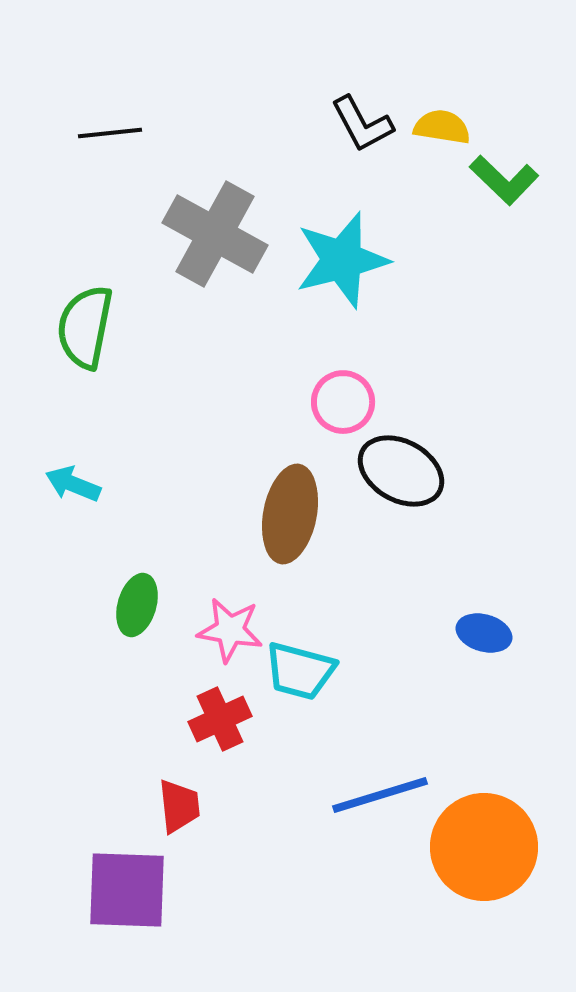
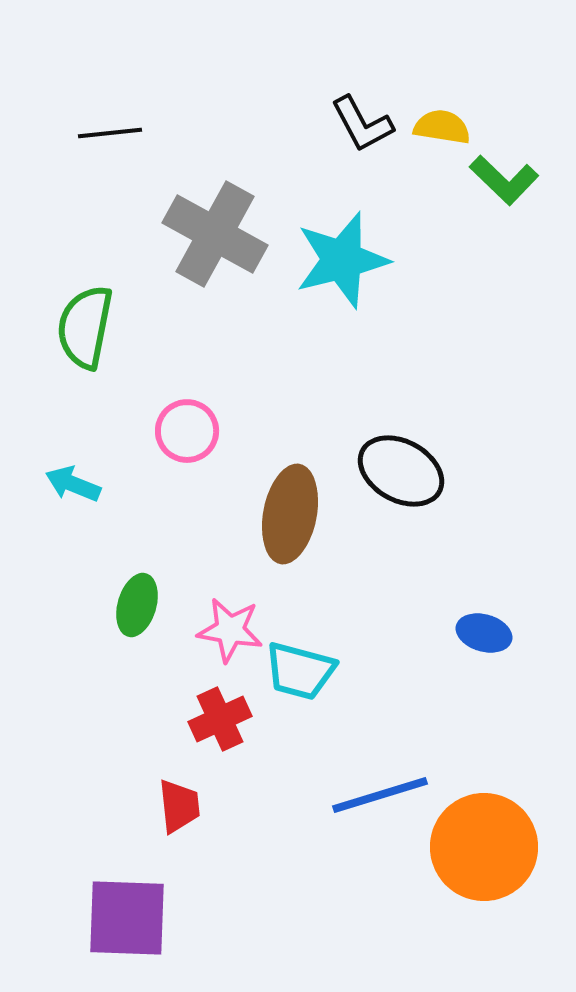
pink circle: moved 156 px left, 29 px down
purple square: moved 28 px down
